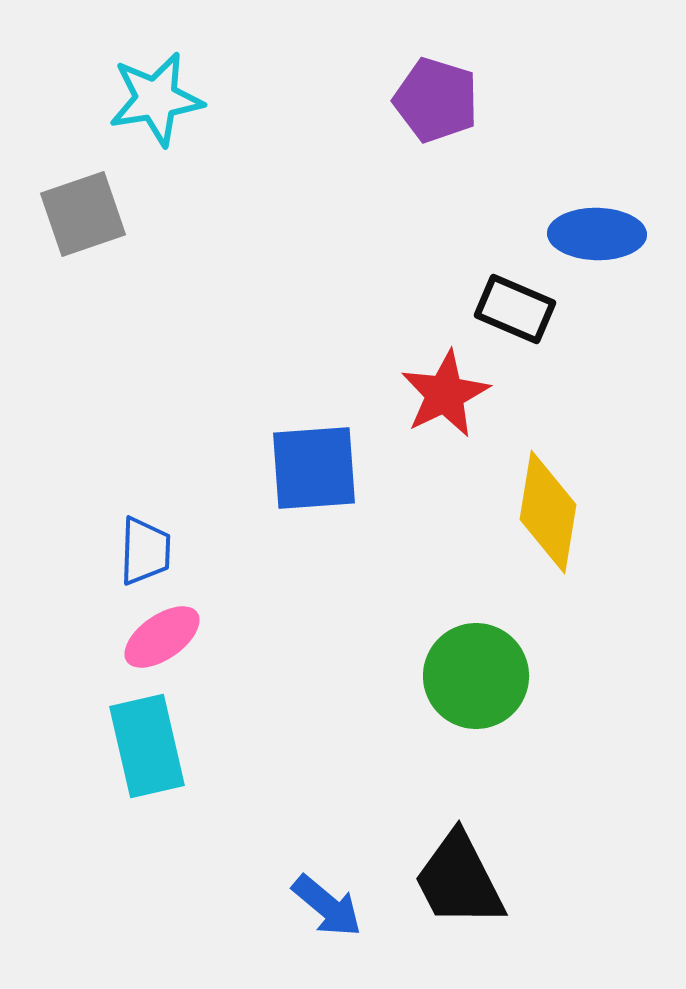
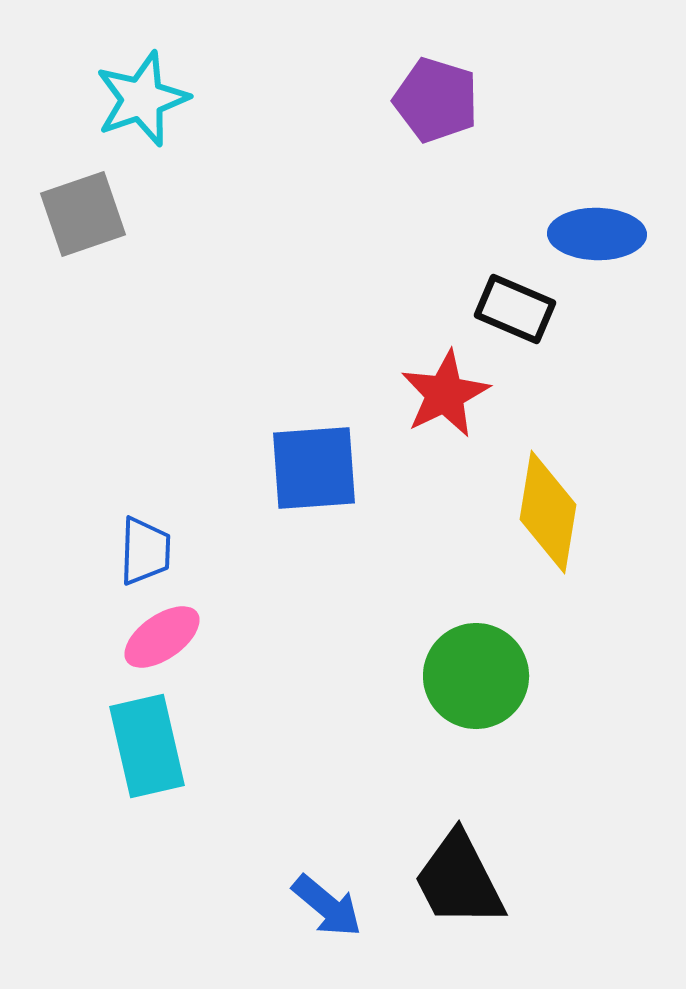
cyan star: moved 14 px left; rotated 10 degrees counterclockwise
